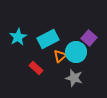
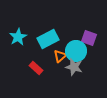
purple square: rotated 21 degrees counterclockwise
cyan circle: moved 1 px up
gray star: moved 11 px up
